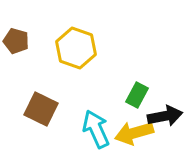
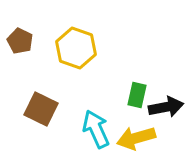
brown pentagon: moved 4 px right; rotated 10 degrees clockwise
green rectangle: rotated 15 degrees counterclockwise
black arrow: moved 1 px right, 9 px up
yellow arrow: moved 2 px right, 5 px down
